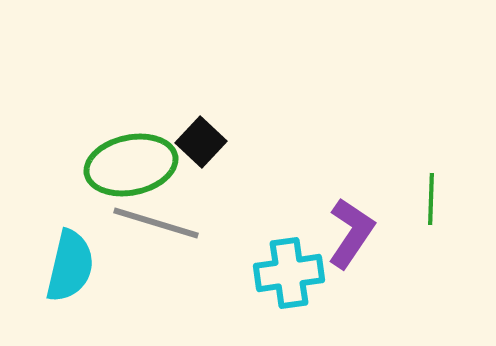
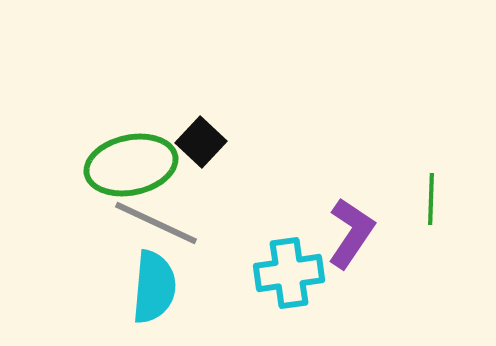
gray line: rotated 8 degrees clockwise
cyan semicircle: moved 84 px right, 21 px down; rotated 8 degrees counterclockwise
